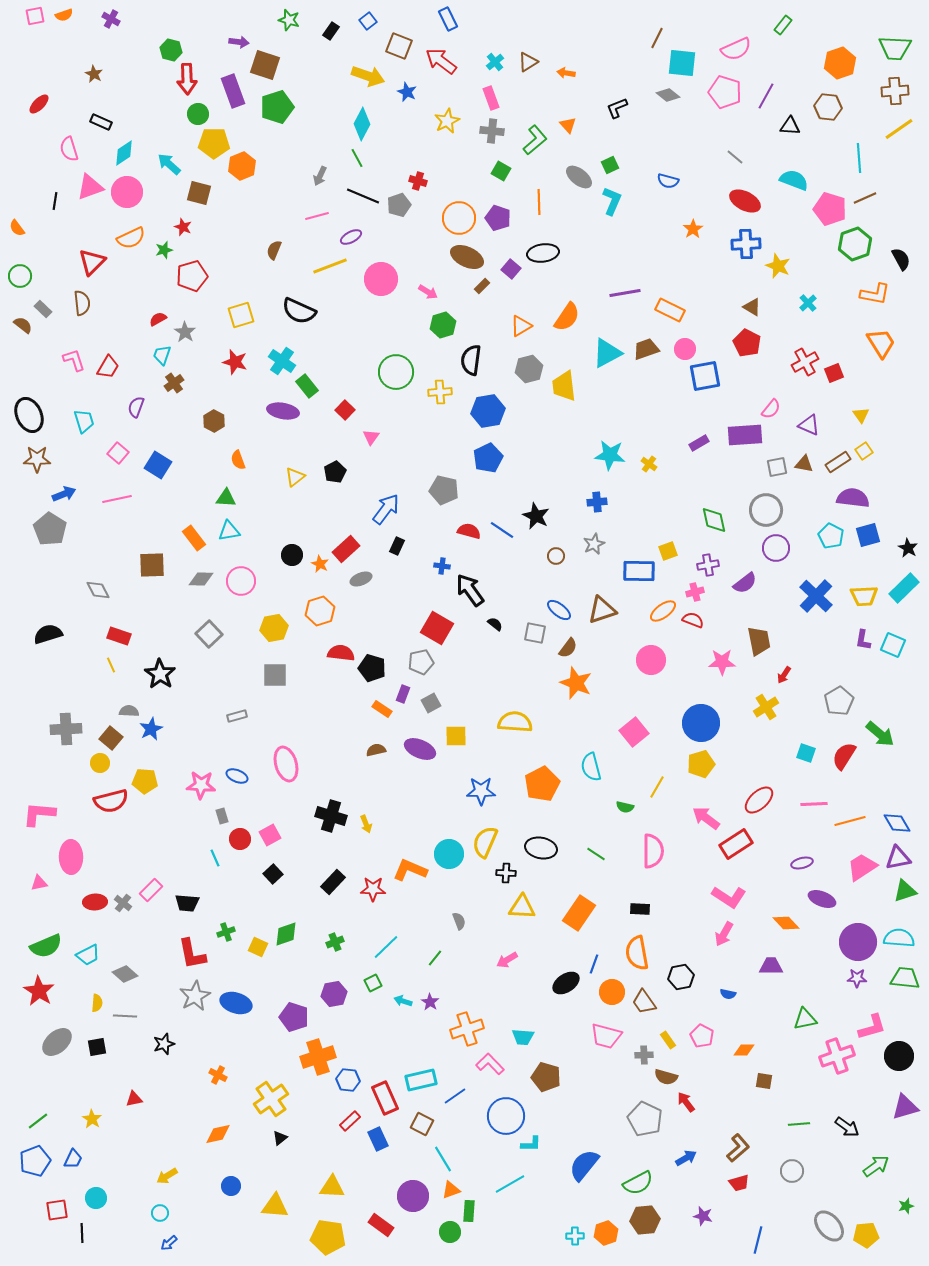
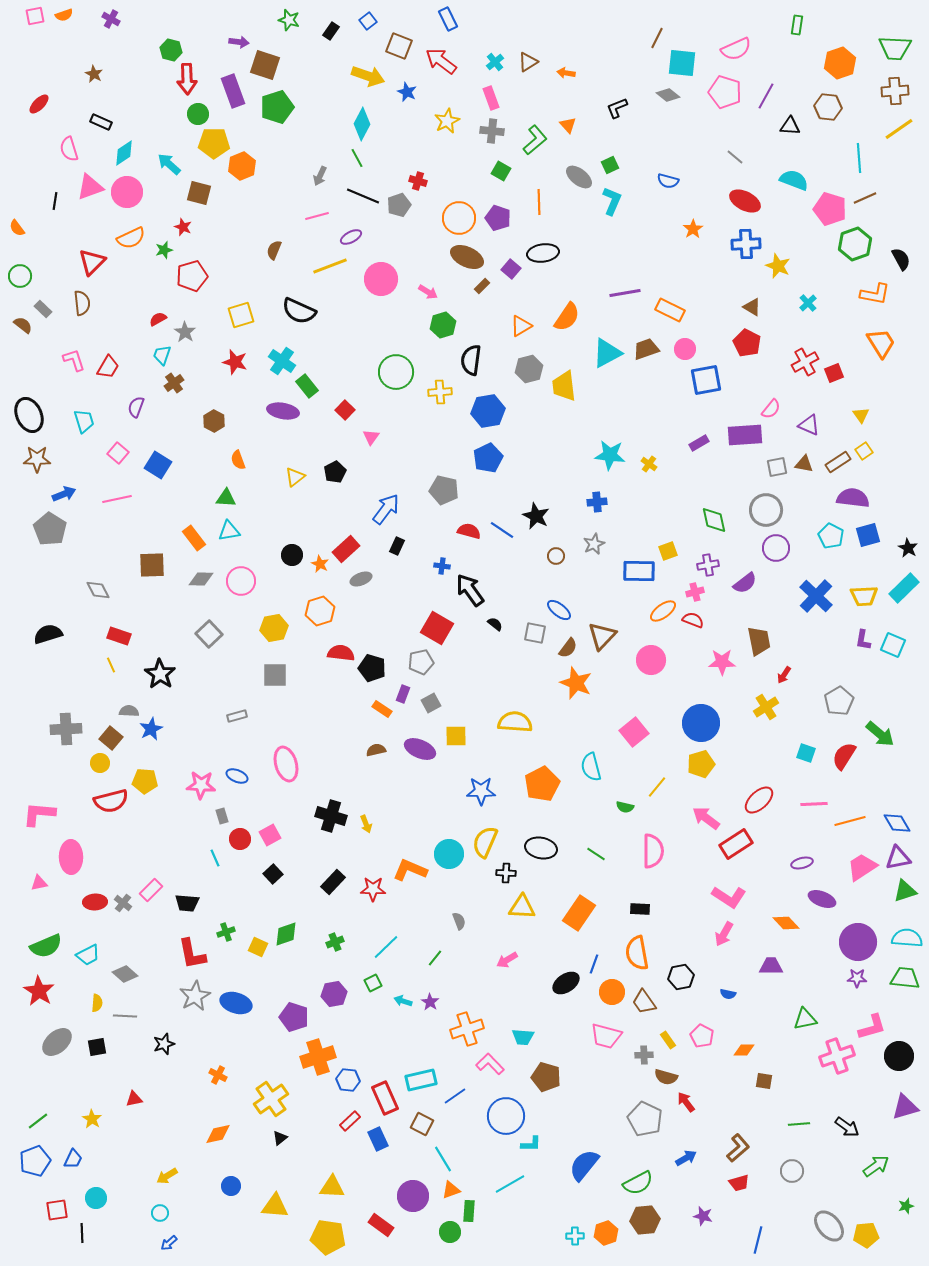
green rectangle at (783, 25): moved 14 px right; rotated 30 degrees counterclockwise
blue square at (705, 376): moved 1 px right, 4 px down
brown triangle at (602, 610): moved 26 px down; rotated 28 degrees counterclockwise
yellow line at (657, 787): rotated 10 degrees clockwise
cyan semicircle at (899, 938): moved 8 px right
